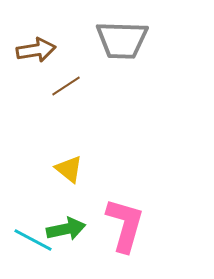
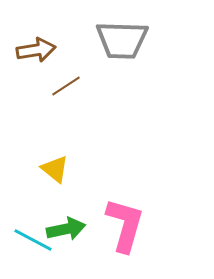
yellow triangle: moved 14 px left
